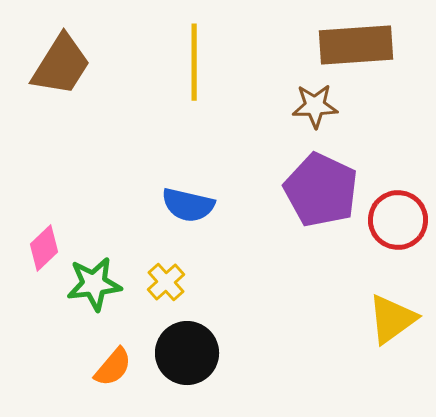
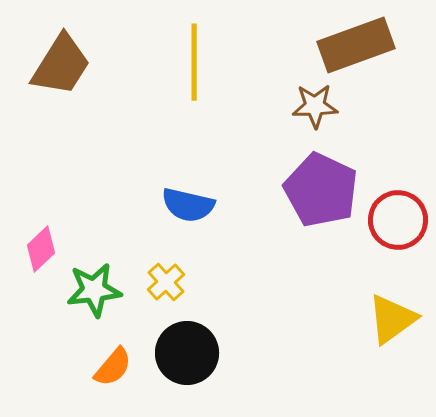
brown rectangle: rotated 16 degrees counterclockwise
pink diamond: moved 3 px left, 1 px down
green star: moved 6 px down
